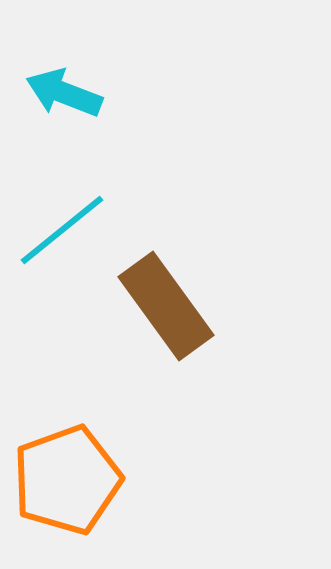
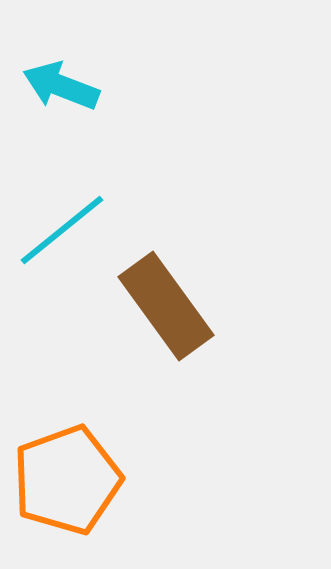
cyan arrow: moved 3 px left, 7 px up
